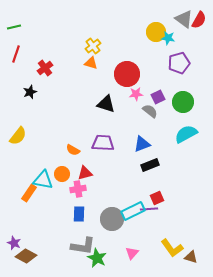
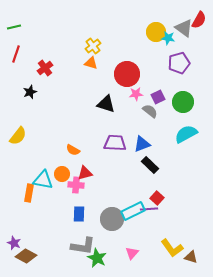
gray triangle: moved 9 px down
purple trapezoid: moved 12 px right
black rectangle: rotated 66 degrees clockwise
pink cross: moved 2 px left, 4 px up; rotated 14 degrees clockwise
orange rectangle: rotated 24 degrees counterclockwise
red square: rotated 24 degrees counterclockwise
